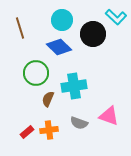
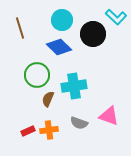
green circle: moved 1 px right, 2 px down
red rectangle: moved 1 px right, 1 px up; rotated 16 degrees clockwise
